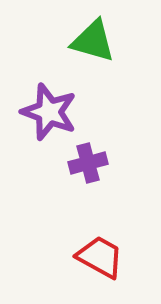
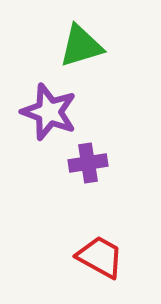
green triangle: moved 12 px left, 5 px down; rotated 33 degrees counterclockwise
purple cross: rotated 6 degrees clockwise
